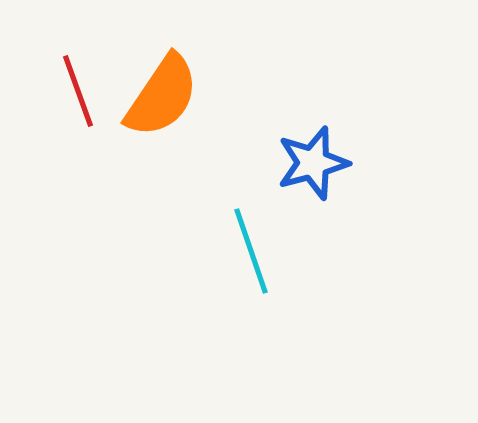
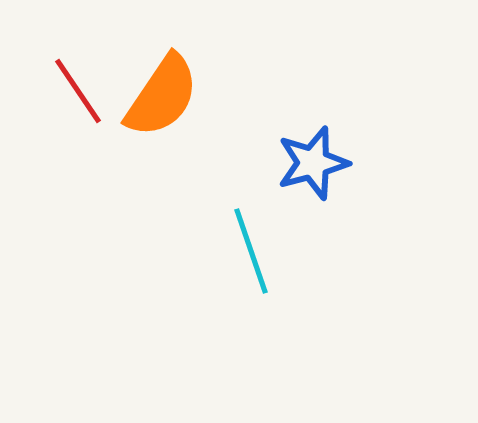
red line: rotated 14 degrees counterclockwise
